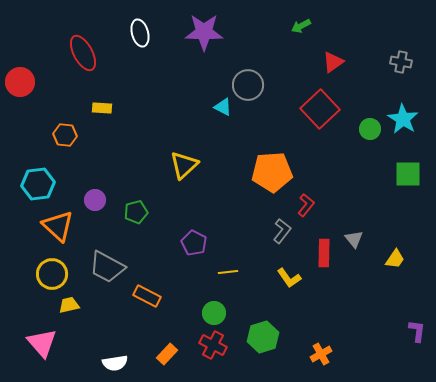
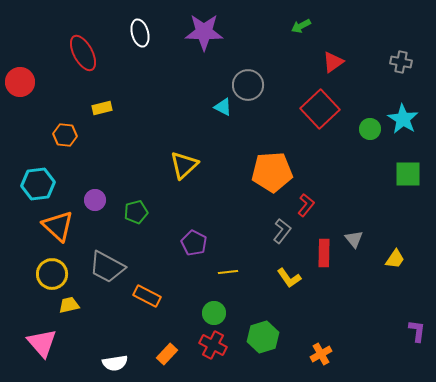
yellow rectangle at (102, 108): rotated 18 degrees counterclockwise
